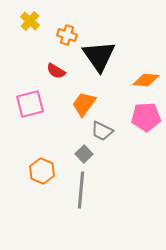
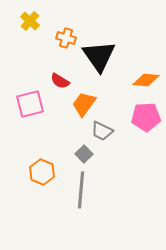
orange cross: moved 1 px left, 3 px down
red semicircle: moved 4 px right, 10 px down
orange hexagon: moved 1 px down
